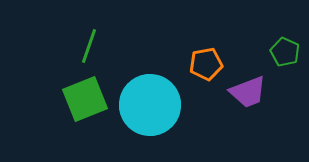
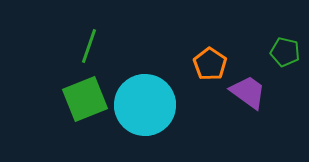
green pentagon: rotated 12 degrees counterclockwise
orange pentagon: moved 4 px right; rotated 28 degrees counterclockwise
purple trapezoid: rotated 123 degrees counterclockwise
cyan circle: moved 5 px left
